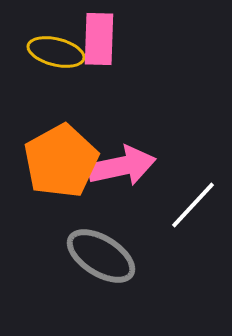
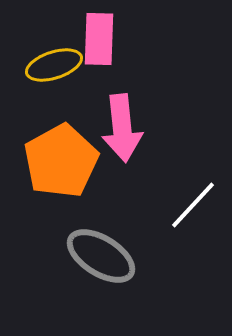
yellow ellipse: moved 2 px left, 13 px down; rotated 32 degrees counterclockwise
pink arrow: moved 38 px up; rotated 96 degrees clockwise
